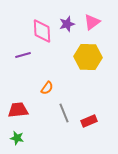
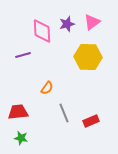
red trapezoid: moved 2 px down
red rectangle: moved 2 px right
green star: moved 4 px right
